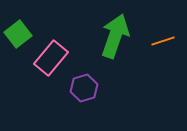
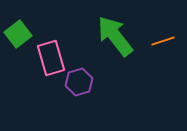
green arrow: rotated 57 degrees counterclockwise
pink rectangle: rotated 56 degrees counterclockwise
purple hexagon: moved 5 px left, 6 px up
